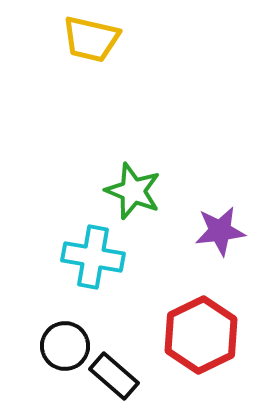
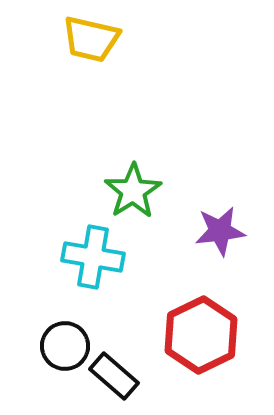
green star: rotated 18 degrees clockwise
